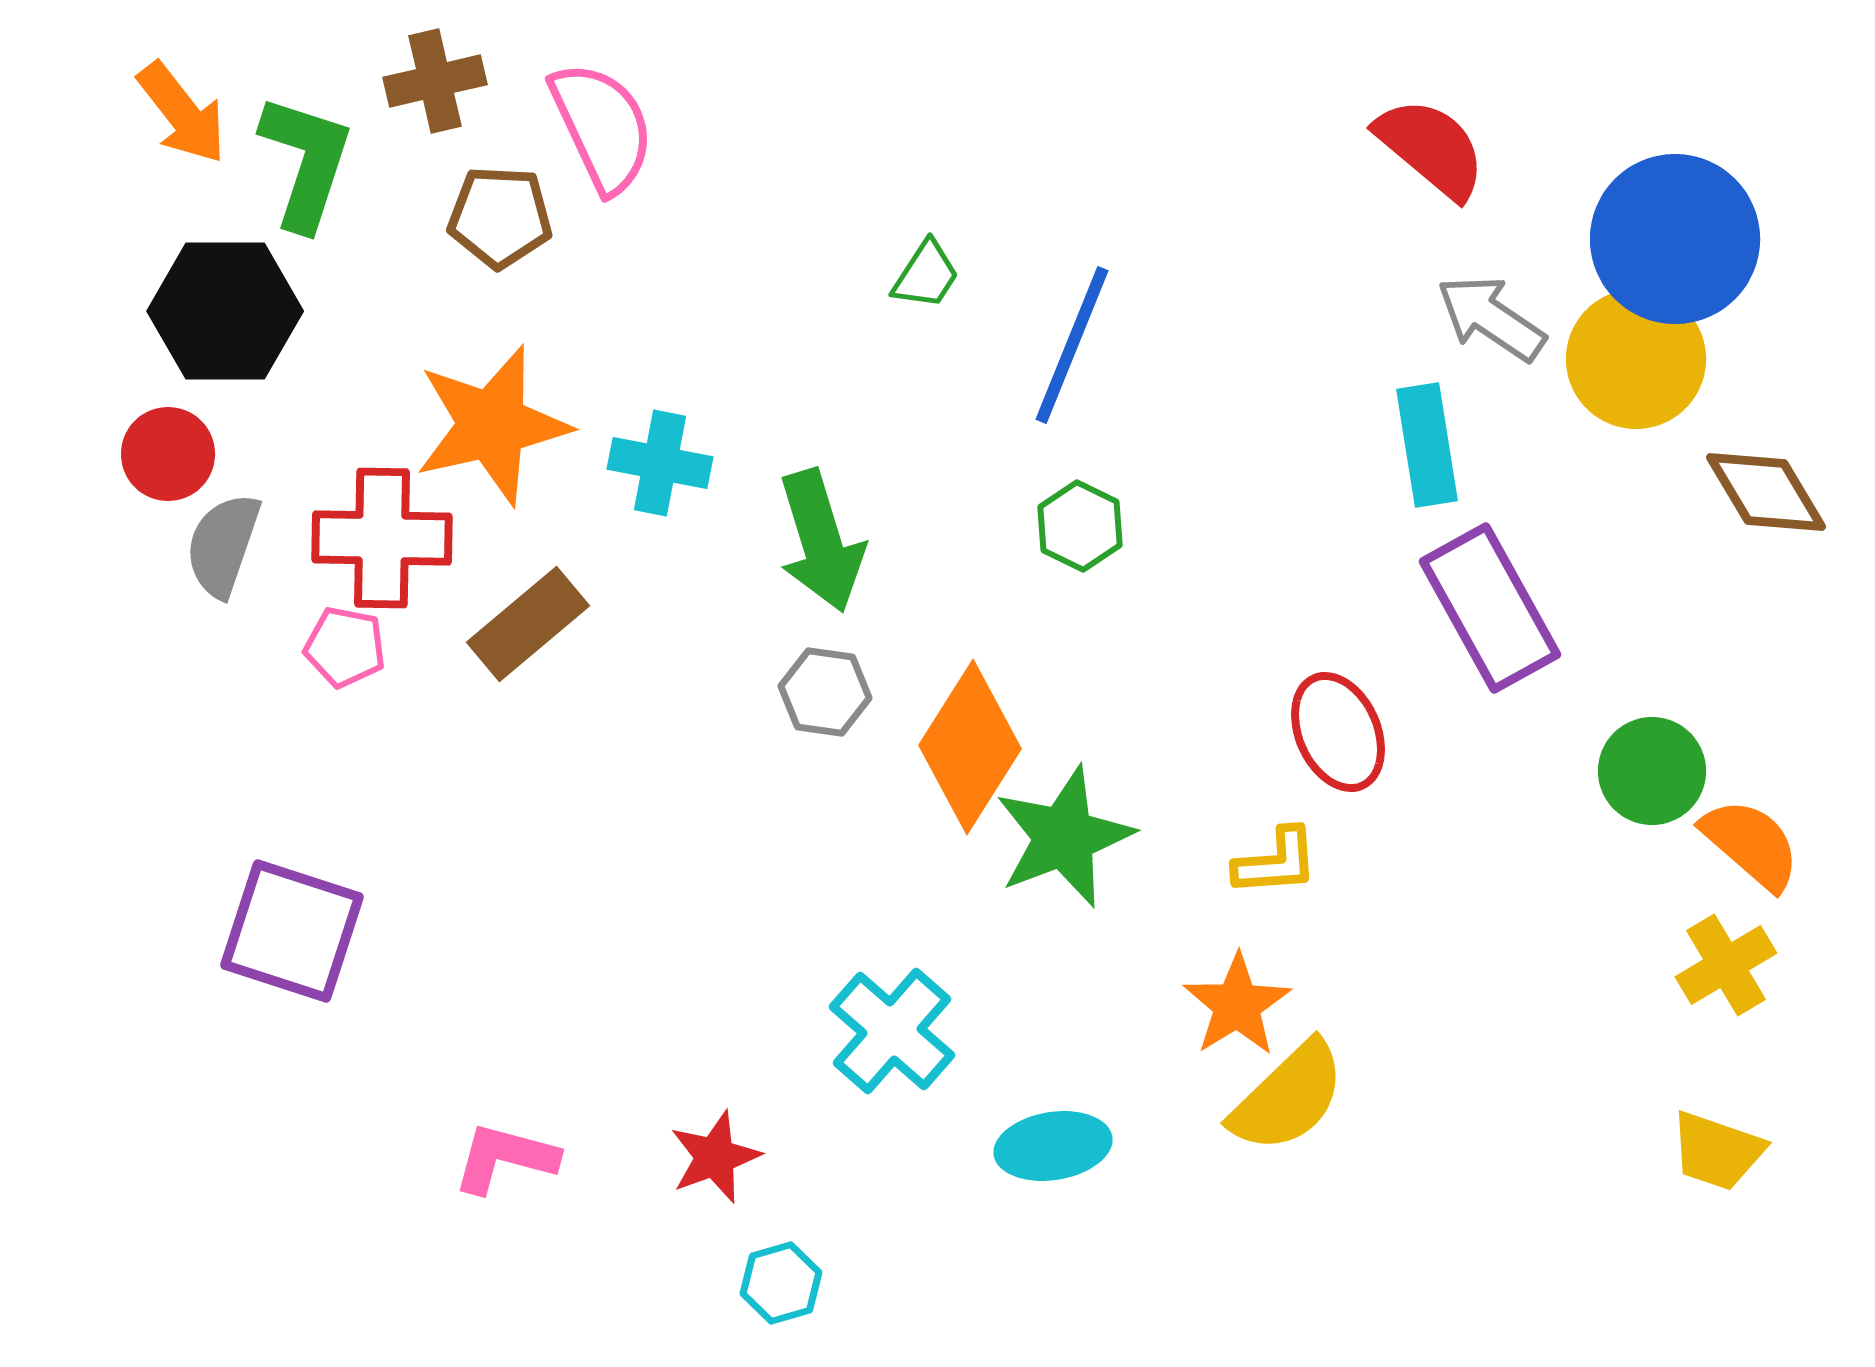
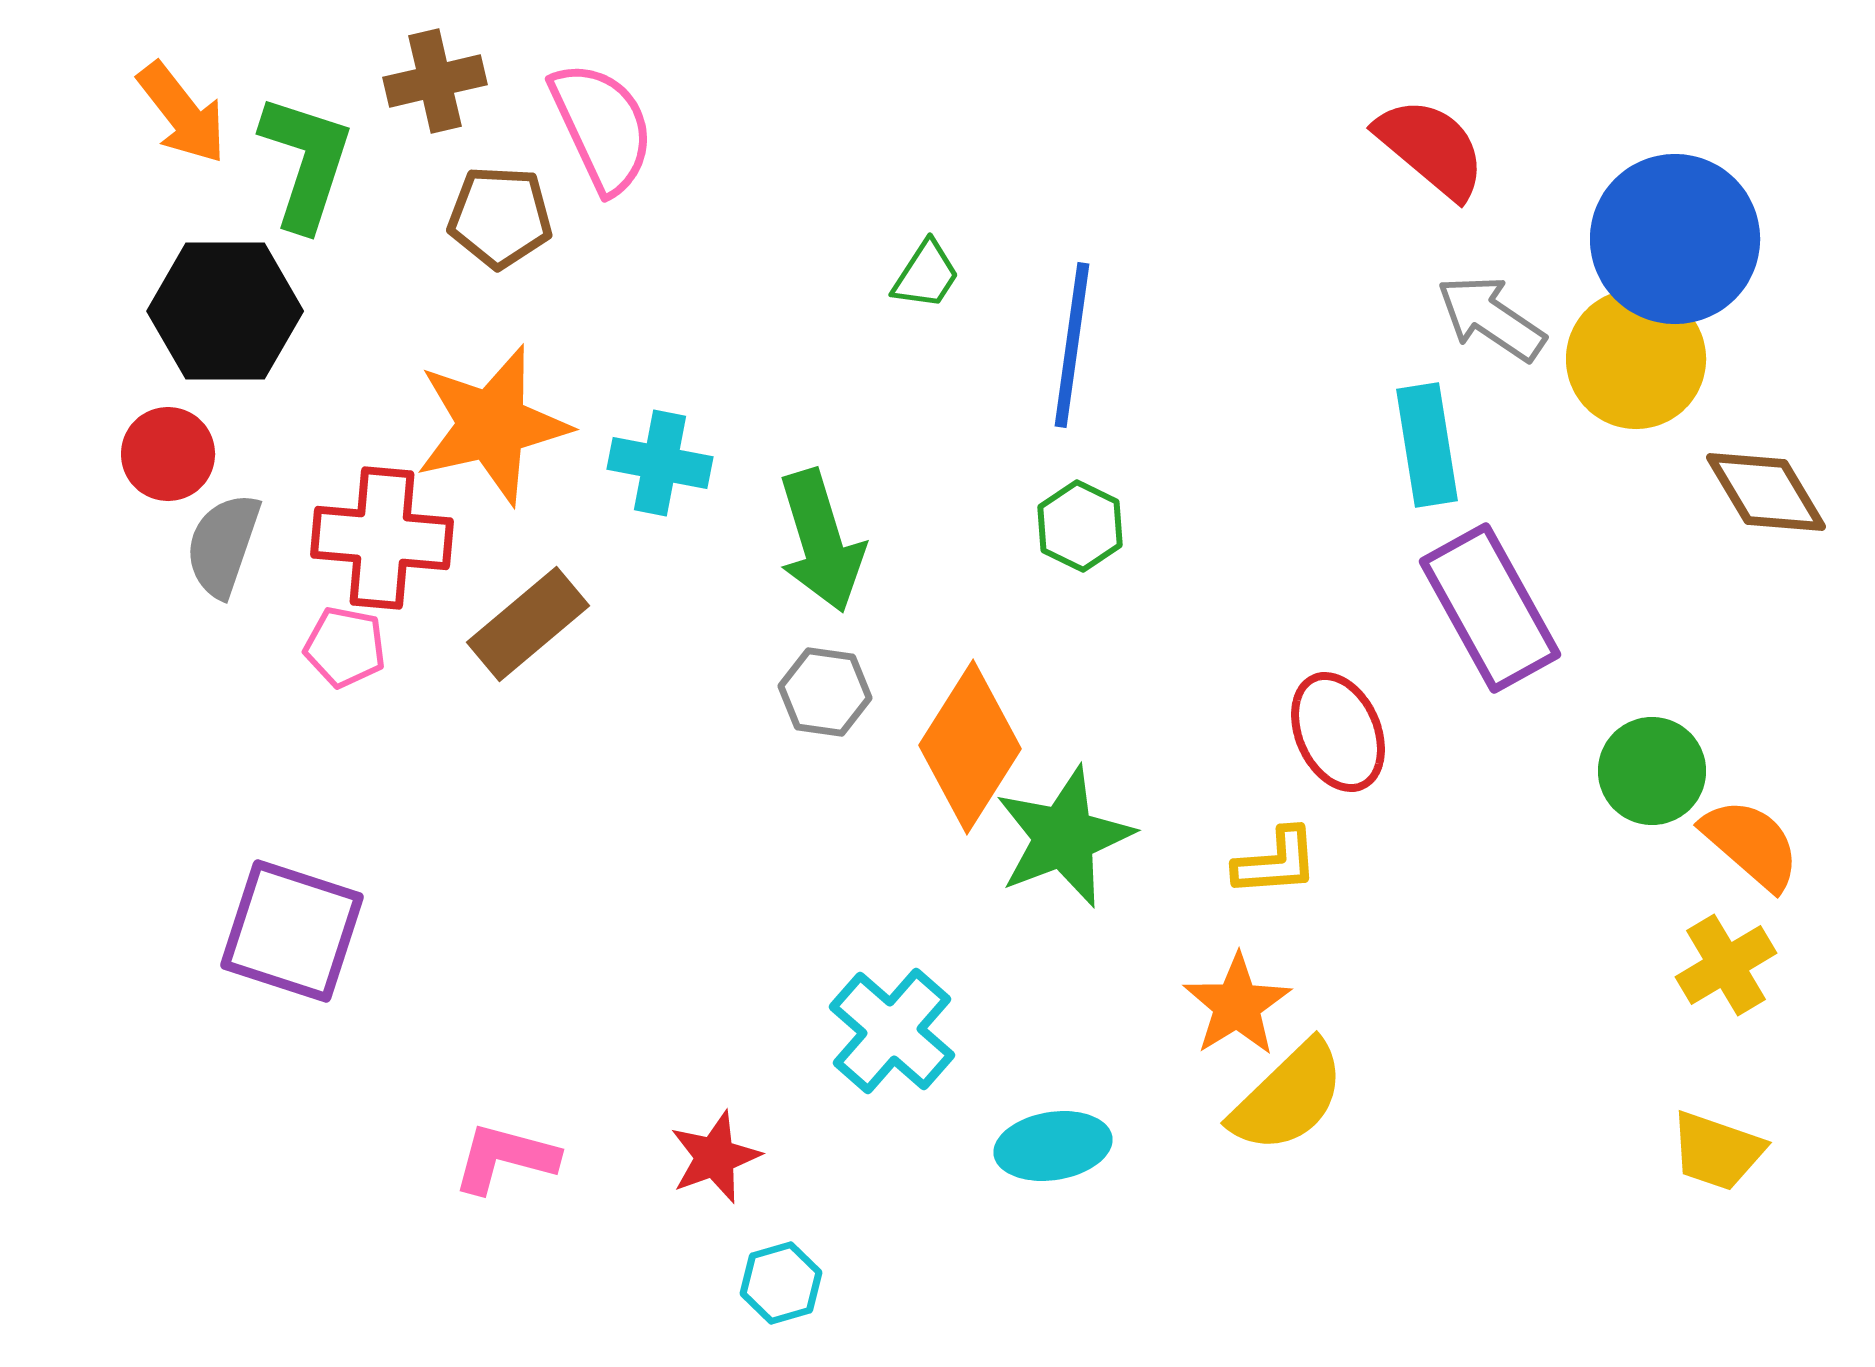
blue line at (1072, 345): rotated 14 degrees counterclockwise
red cross at (382, 538): rotated 4 degrees clockwise
